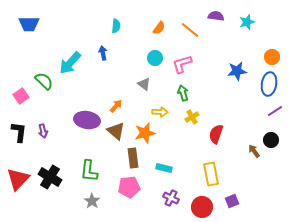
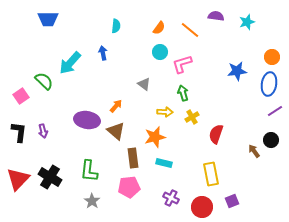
blue trapezoid: moved 19 px right, 5 px up
cyan circle: moved 5 px right, 6 px up
yellow arrow: moved 5 px right
orange star: moved 10 px right, 4 px down
cyan rectangle: moved 5 px up
